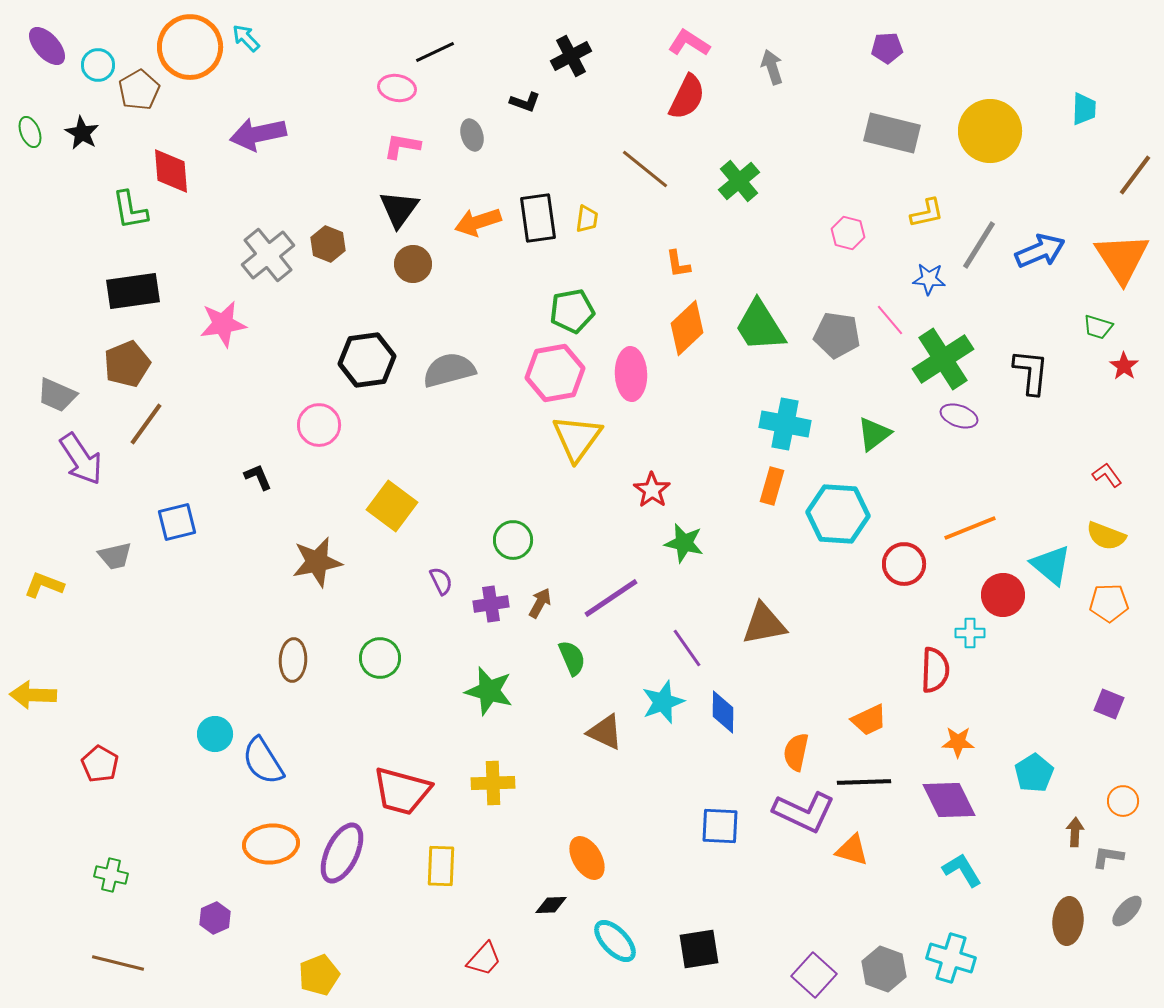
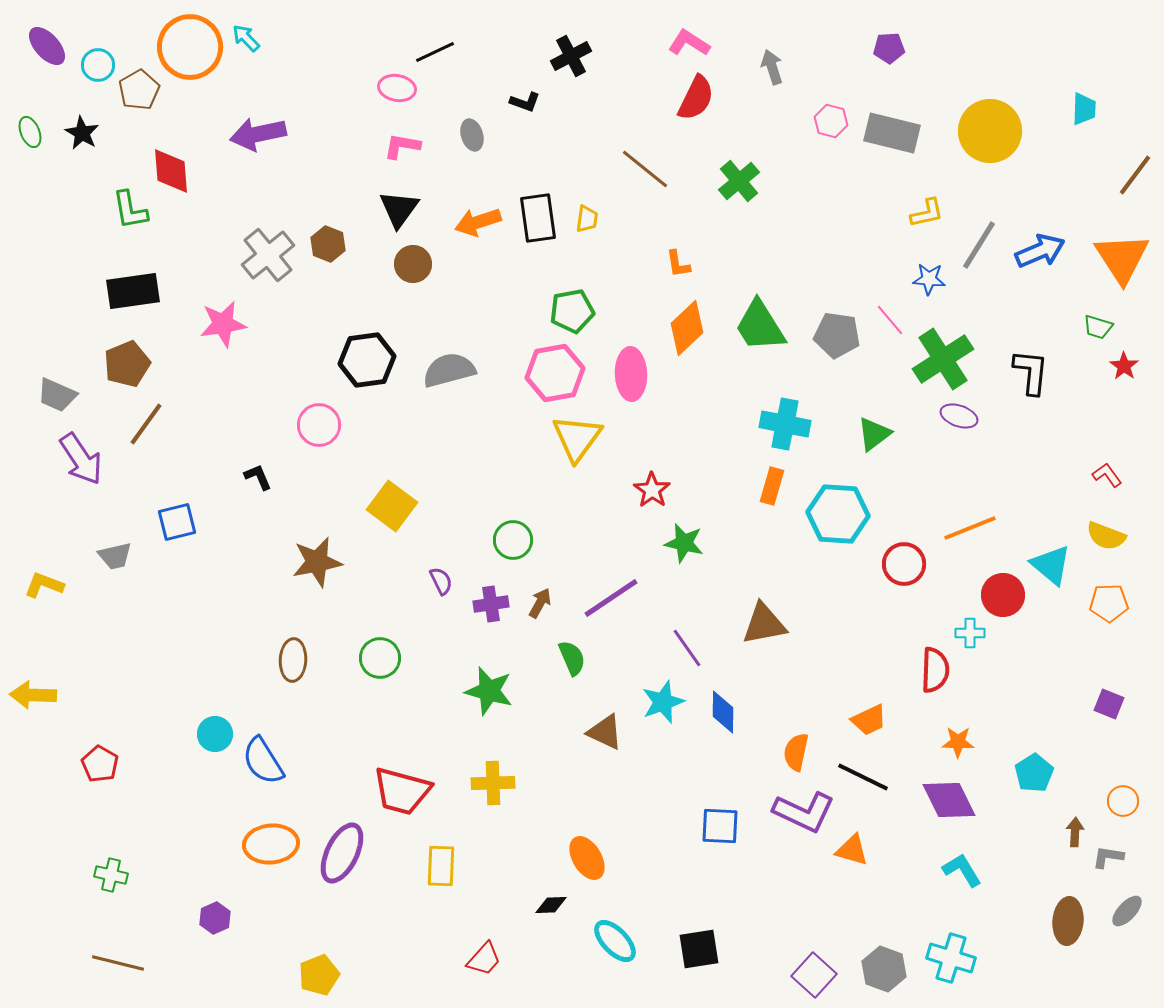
purple pentagon at (887, 48): moved 2 px right
red semicircle at (687, 97): moved 9 px right, 1 px down
pink hexagon at (848, 233): moved 17 px left, 112 px up
black line at (864, 782): moved 1 px left, 5 px up; rotated 28 degrees clockwise
